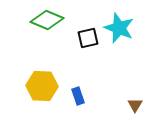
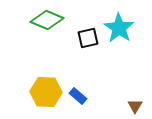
cyan star: rotated 12 degrees clockwise
yellow hexagon: moved 4 px right, 6 px down
blue rectangle: rotated 30 degrees counterclockwise
brown triangle: moved 1 px down
